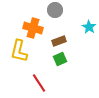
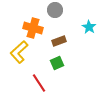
yellow L-shape: moved 1 px down; rotated 35 degrees clockwise
green square: moved 3 px left, 4 px down
